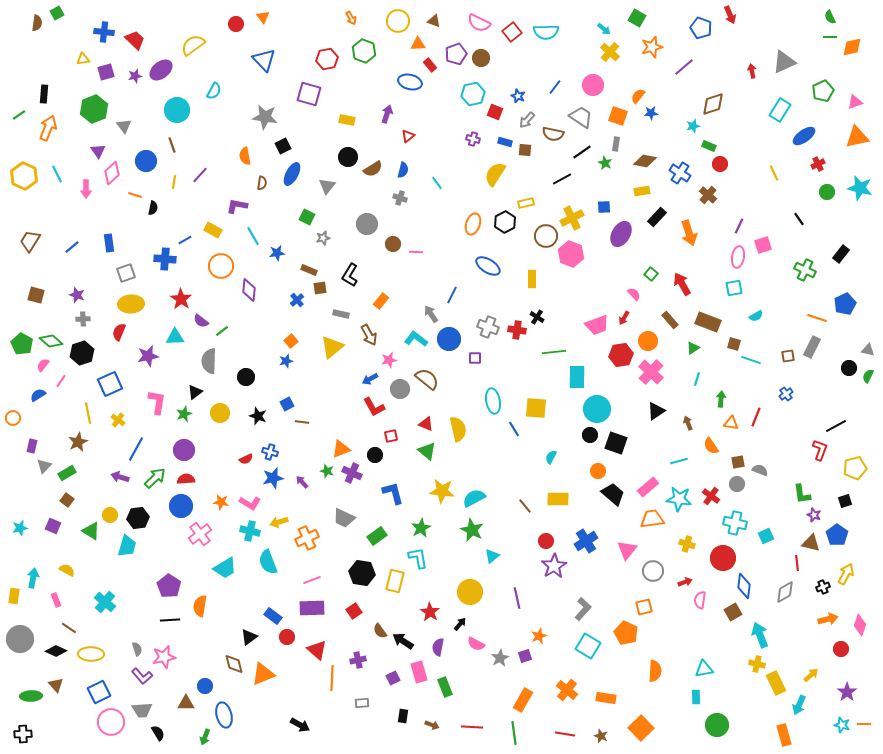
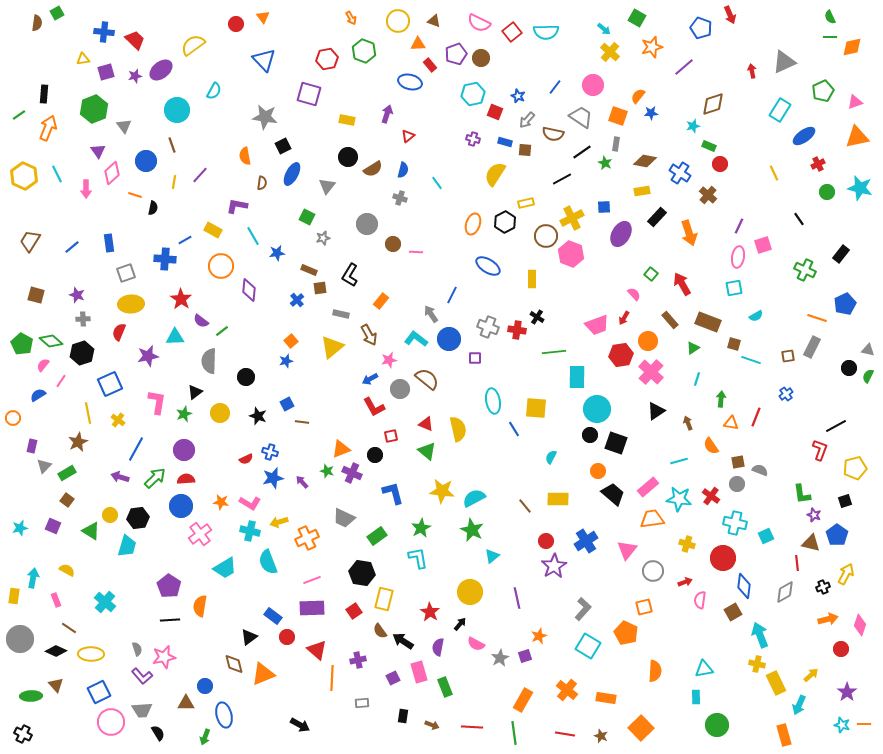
yellow rectangle at (395, 581): moved 11 px left, 18 px down
black cross at (23, 734): rotated 30 degrees clockwise
